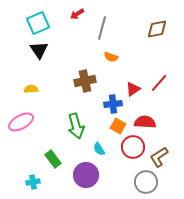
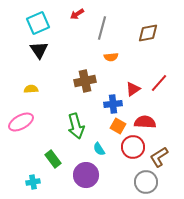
brown diamond: moved 9 px left, 4 px down
orange semicircle: rotated 24 degrees counterclockwise
